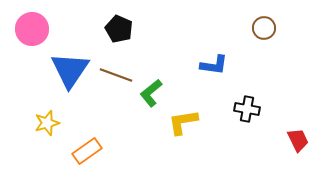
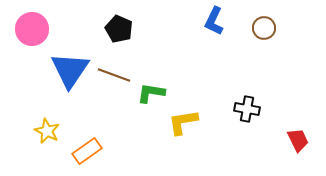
blue L-shape: moved 44 px up; rotated 108 degrees clockwise
brown line: moved 2 px left
green L-shape: rotated 48 degrees clockwise
yellow star: moved 8 px down; rotated 30 degrees counterclockwise
